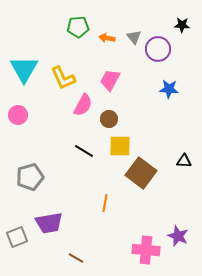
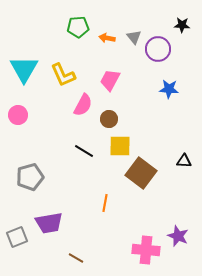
yellow L-shape: moved 3 px up
